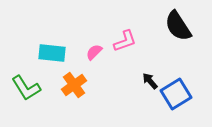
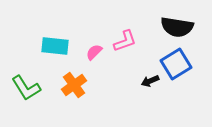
black semicircle: moved 1 px left, 1 px down; rotated 48 degrees counterclockwise
cyan rectangle: moved 3 px right, 7 px up
black arrow: rotated 72 degrees counterclockwise
blue square: moved 30 px up
